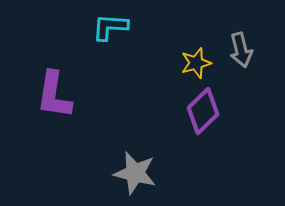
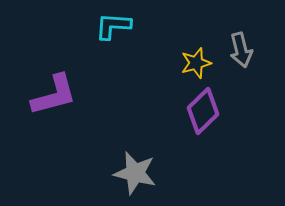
cyan L-shape: moved 3 px right, 1 px up
purple L-shape: rotated 114 degrees counterclockwise
